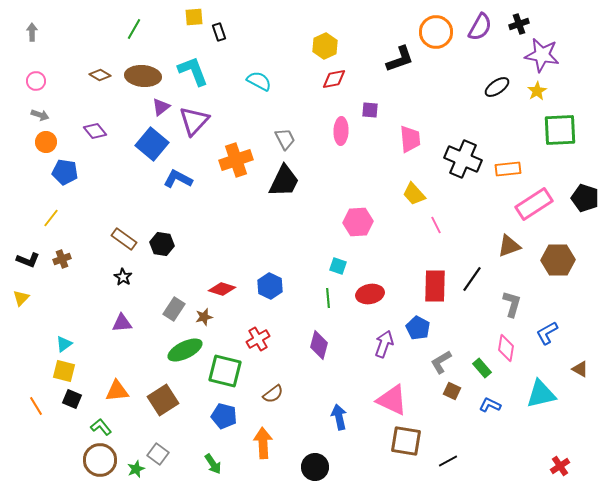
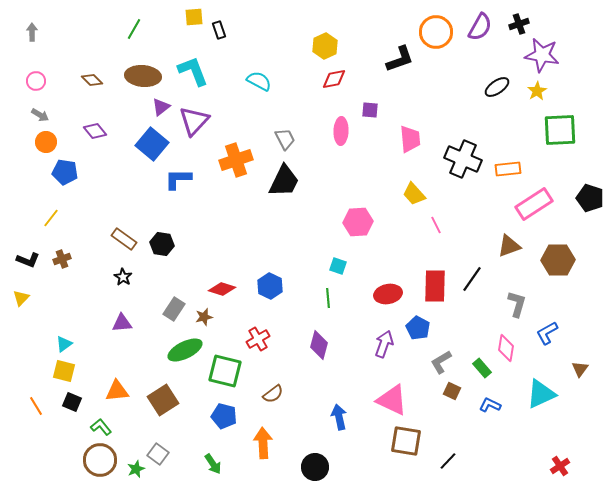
black rectangle at (219, 32): moved 2 px up
brown diamond at (100, 75): moved 8 px left, 5 px down; rotated 15 degrees clockwise
gray arrow at (40, 115): rotated 12 degrees clockwise
blue L-shape at (178, 179): rotated 28 degrees counterclockwise
black pentagon at (585, 198): moved 5 px right
red ellipse at (370, 294): moved 18 px right
gray L-shape at (512, 304): moved 5 px right
brown triangle at (580, 369): rotated 36 degrees clockwise
cyan triangle at (541, 394): rotated 12 degrees counterclockwise
black square at (72, 399): moved 3 px down
black line at (448, 461): rotated 18 degrees counterclockwise
